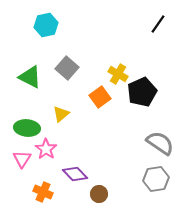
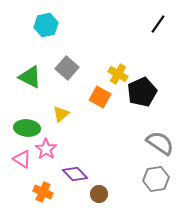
orange square: rotated 25 degrees counterclockwise
pink triangle: rotated 30 degrees counterclockwise
